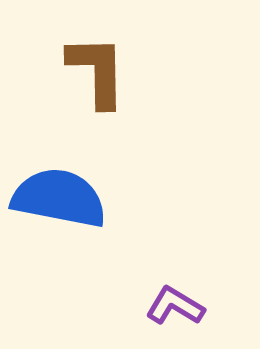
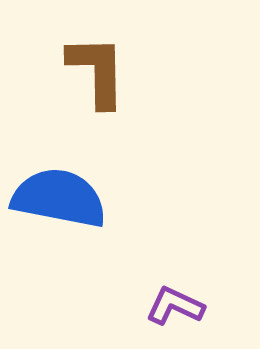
purple L-shape: rotated 6 degrees counterclockwise
